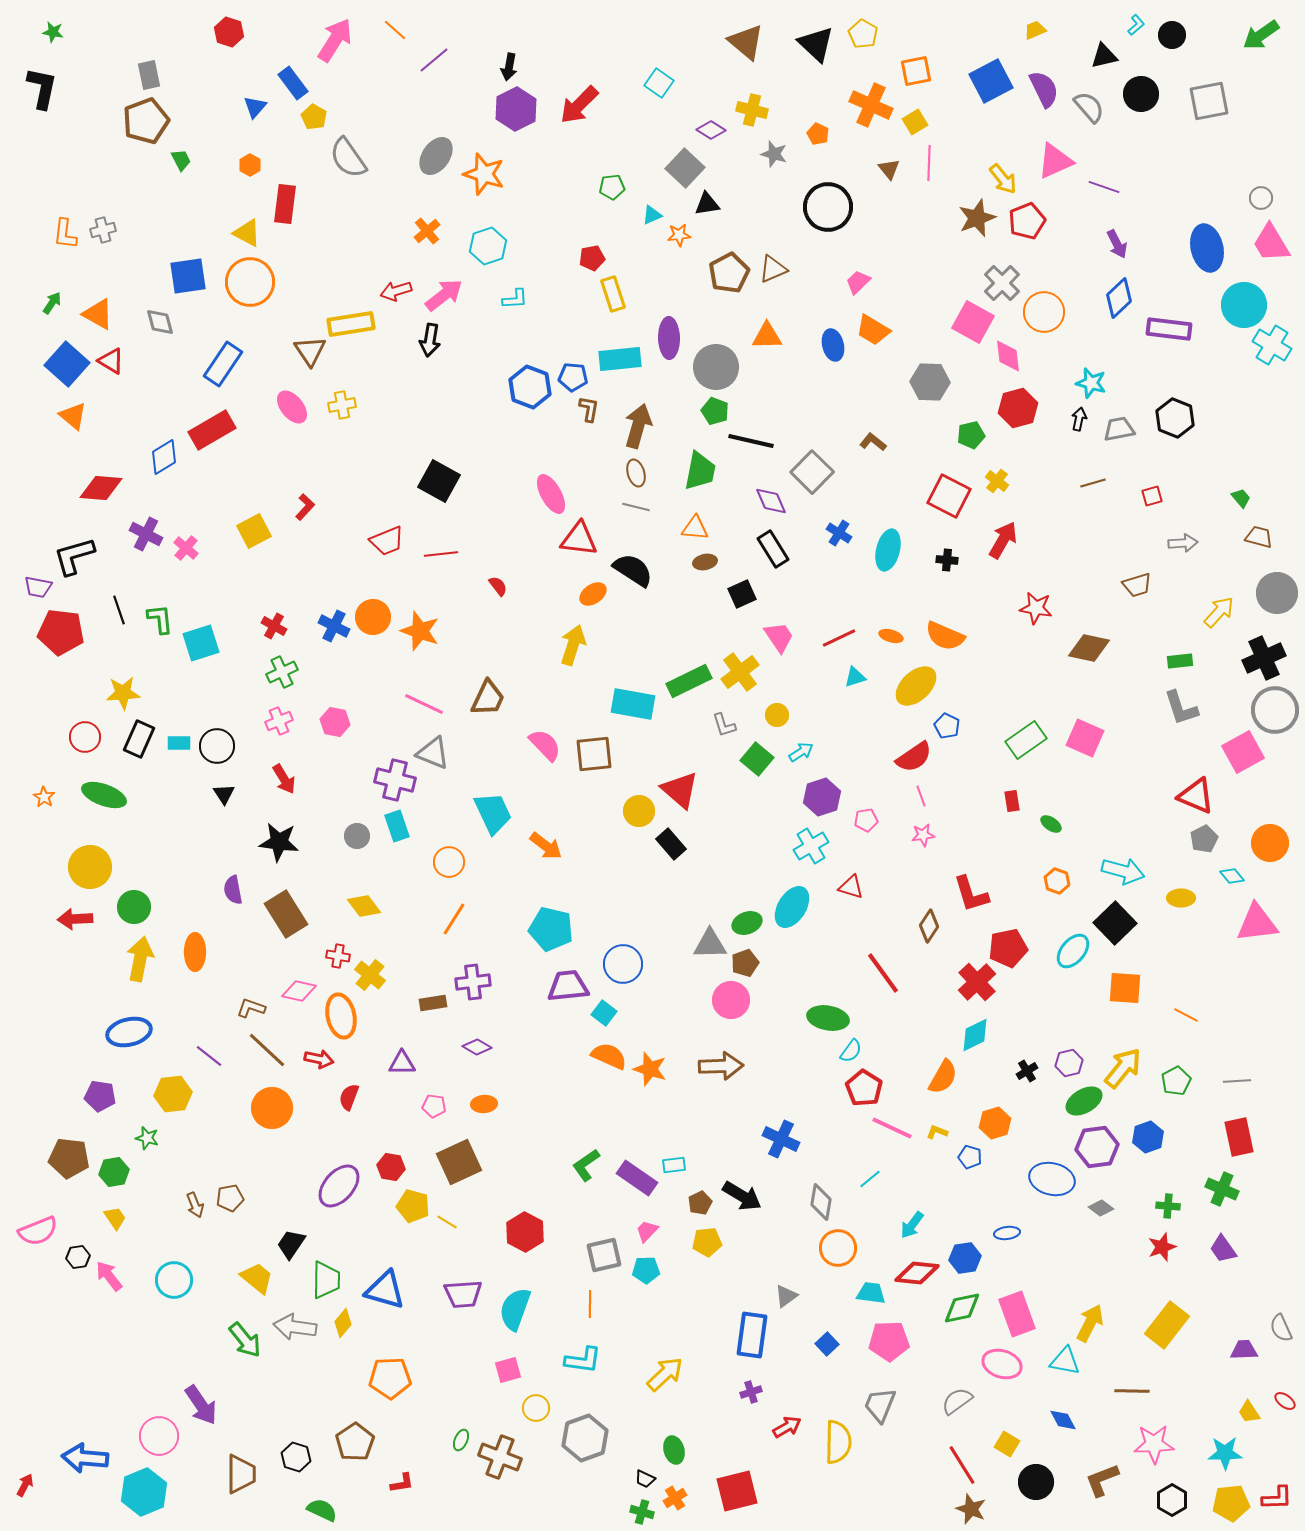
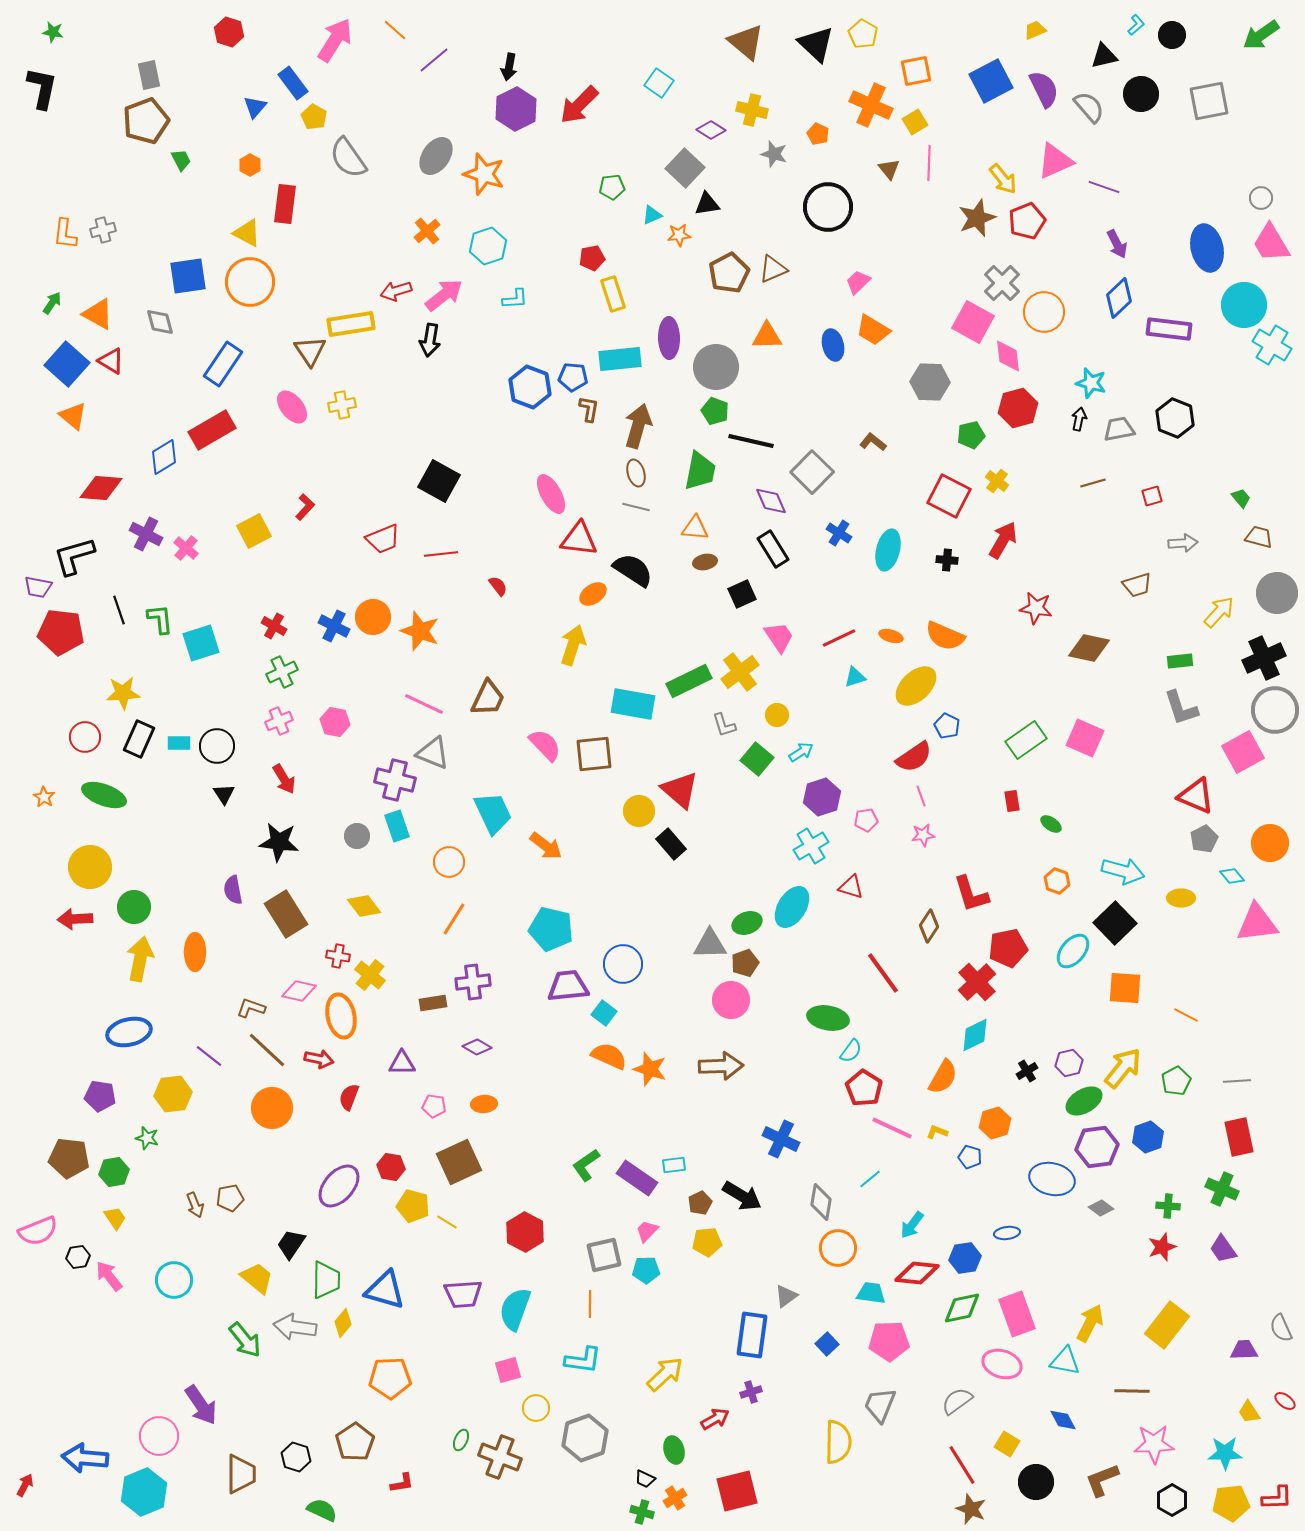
red trapezoid at (387, 541): moved 4 px left, 2 px up
red arrow at (787, 1427): moved 72 px left, 8 px up
